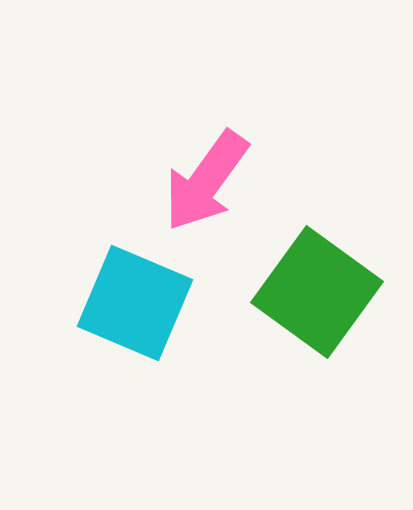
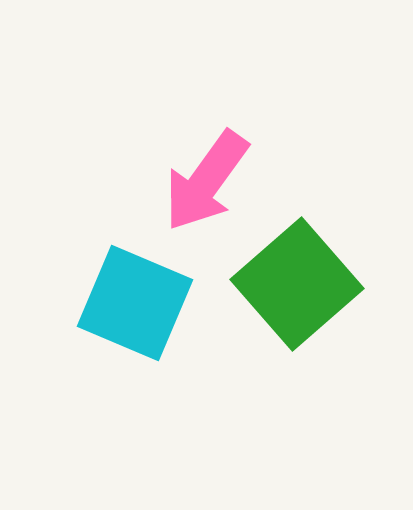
green square: moved 20 px left, 8 px up; rotated 13 degrees clockwise
